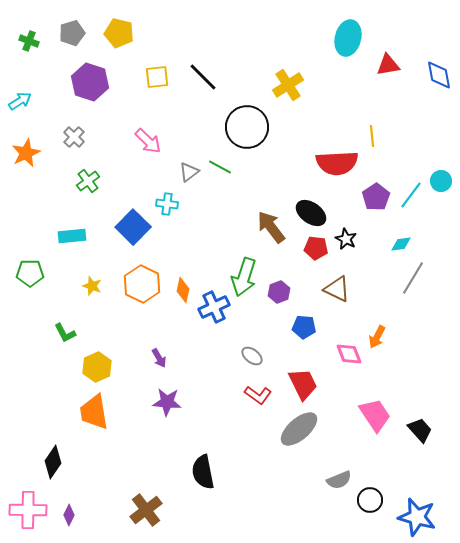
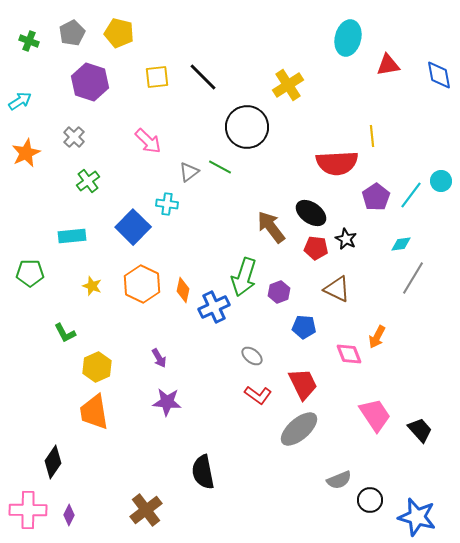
gray pentagon at (72, 33): rotated 10 degrees counterclockwise
